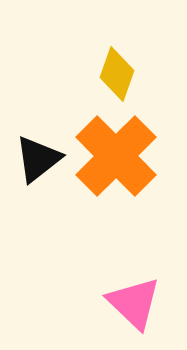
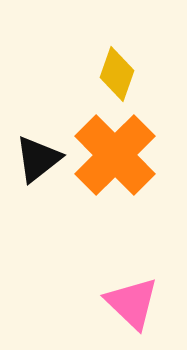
orange cross: moved 1 px left, 1 px up
pink triangle: moved 2 px left
